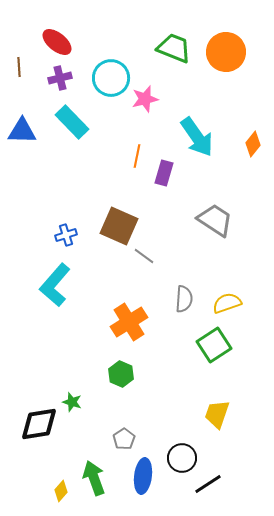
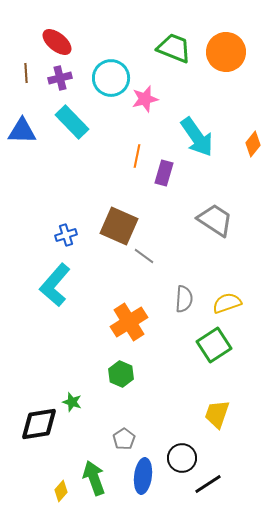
brown line: moved 7 px right, 6 px down
